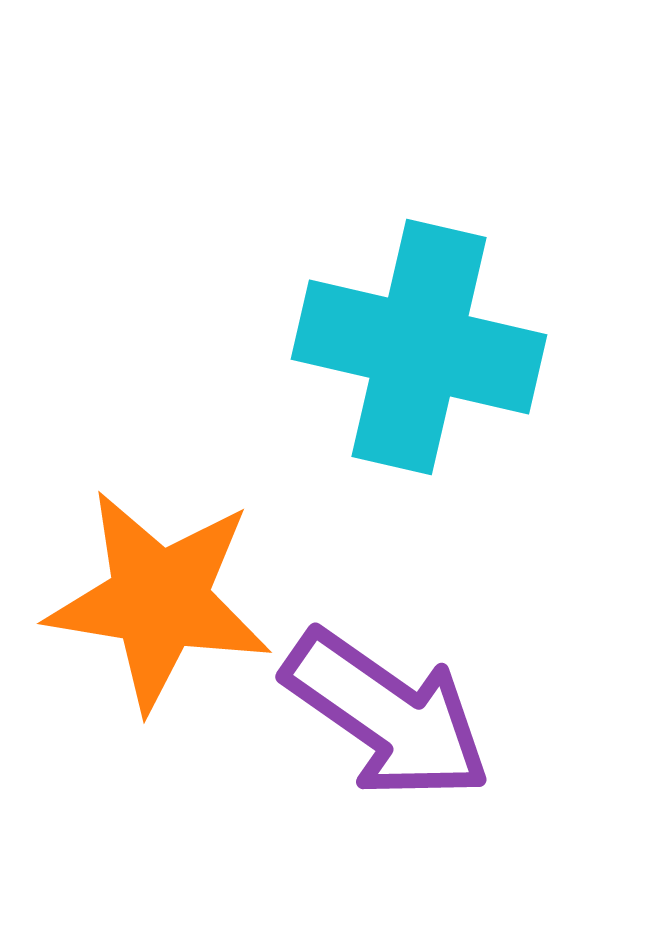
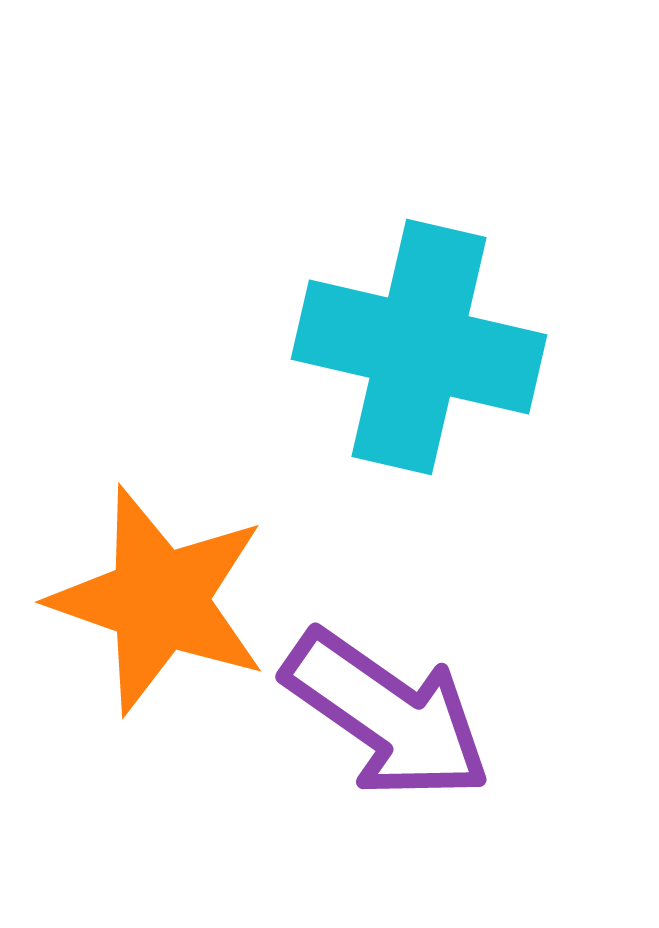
orange star: rotated 10 degrees clockwise
